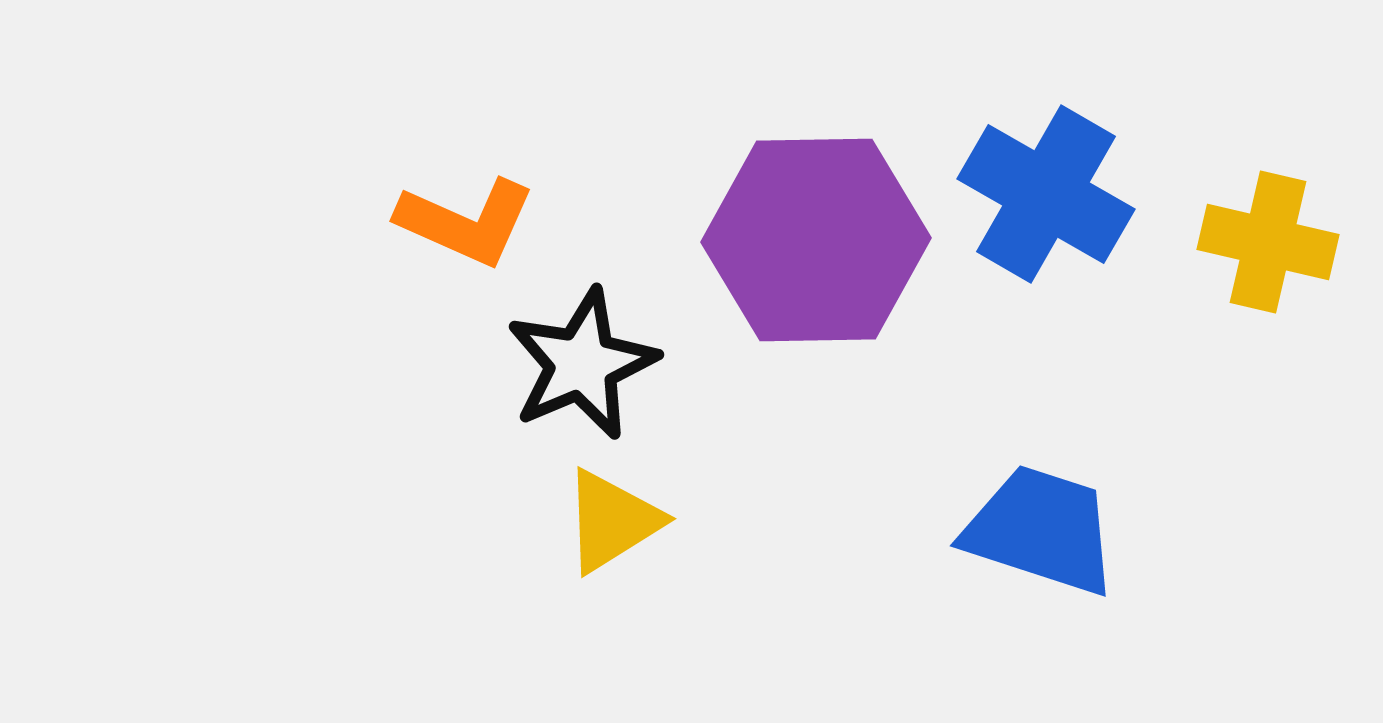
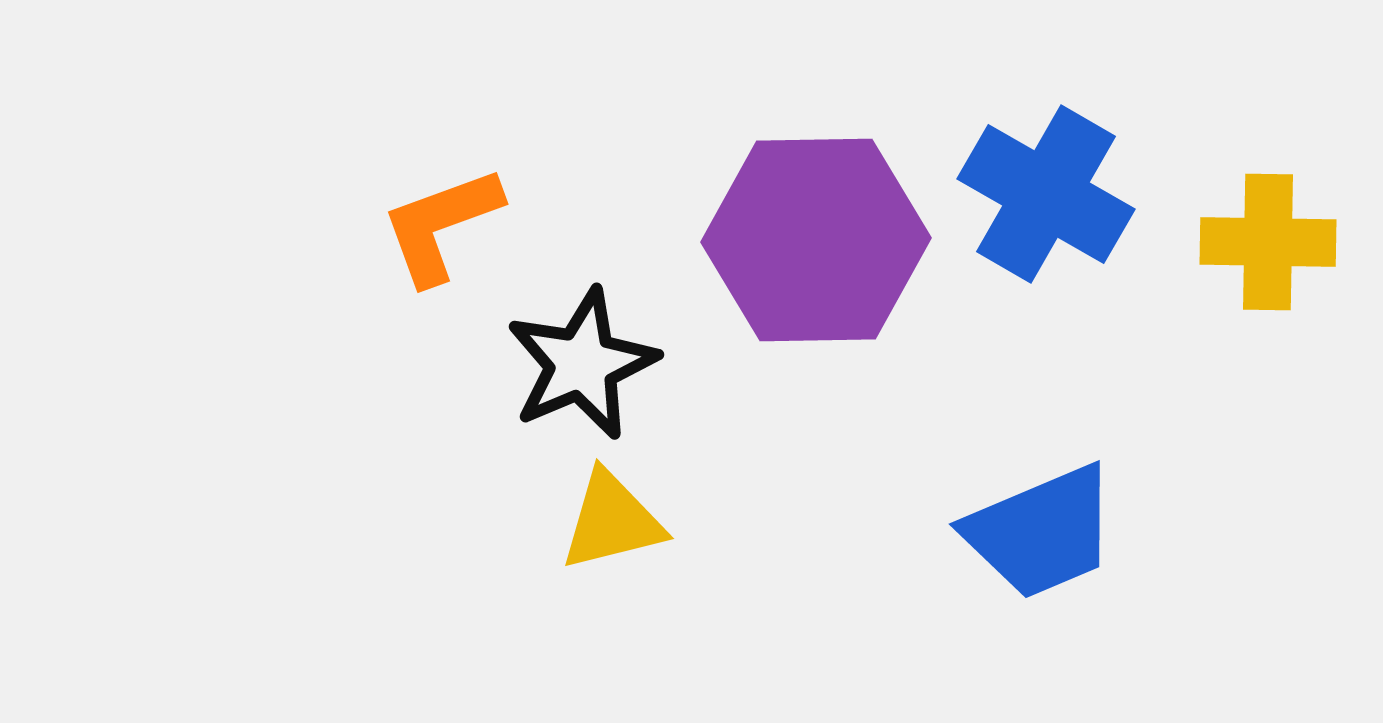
orange L-shape: moved 25 px left, 3 px down; rotated 136 degrees clockwise
yellow cross: rotated 12 degrees counterclockwise
yellow triangle: rotated 18 degrees clockwise
blue trapezoid: moved 2 px down; rotated 139 degrees clockwise
